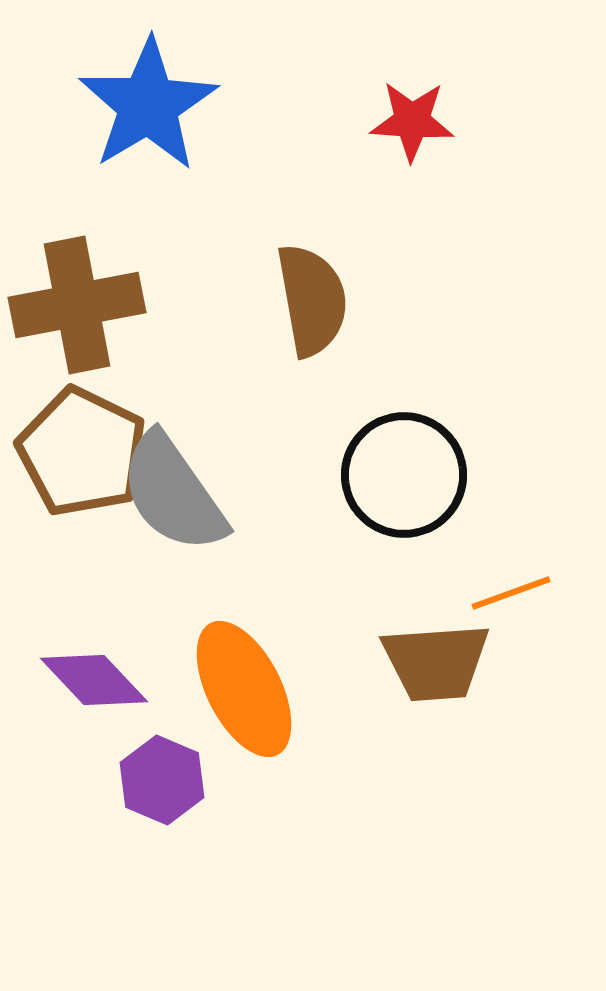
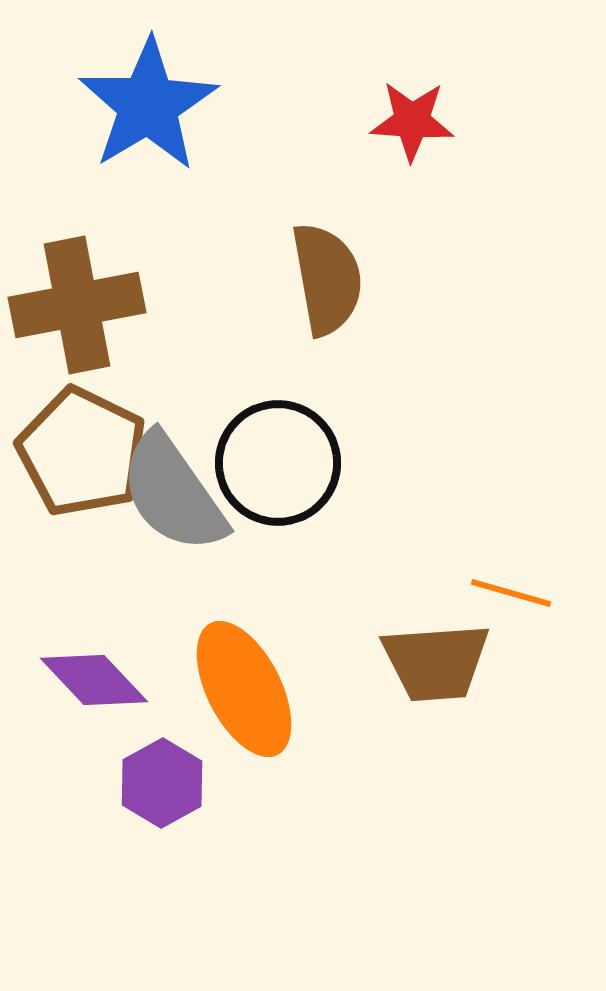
brown semicircle: moved 15 px right, 21 px up
black circle: moved 126 px left, 12 px up
orange line: rotated 36 degrees clockwise
purple hexagon: moved 3 px down; rotated 8 degrees clockwise
